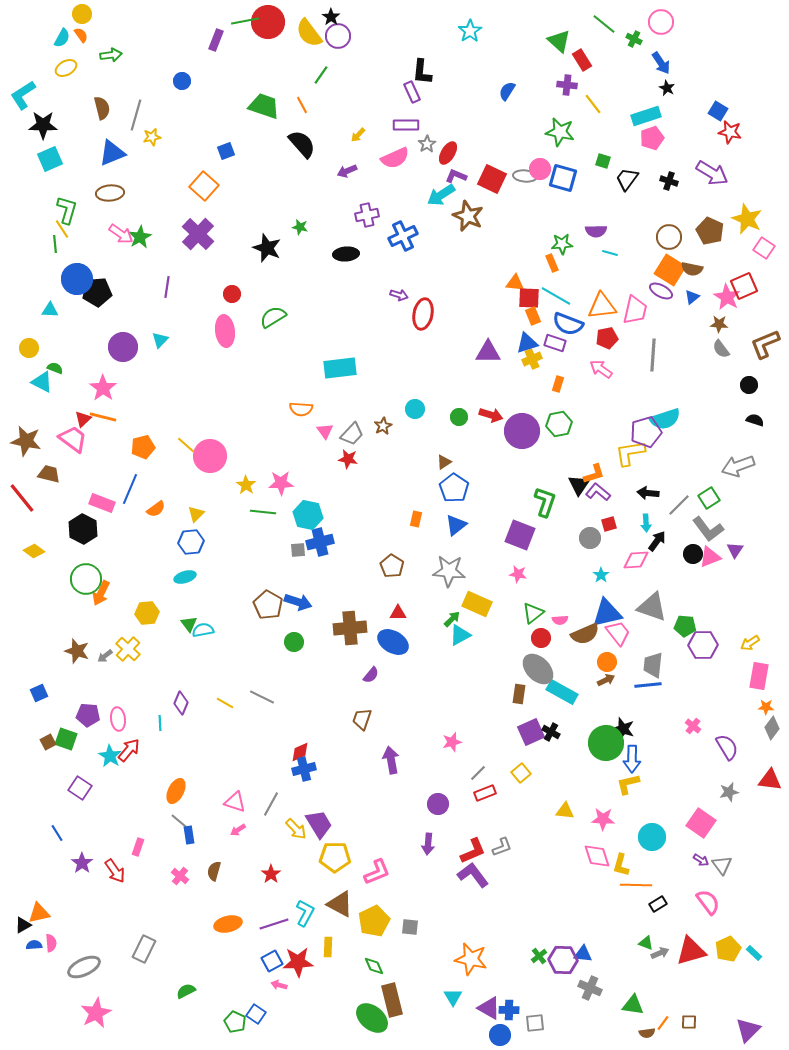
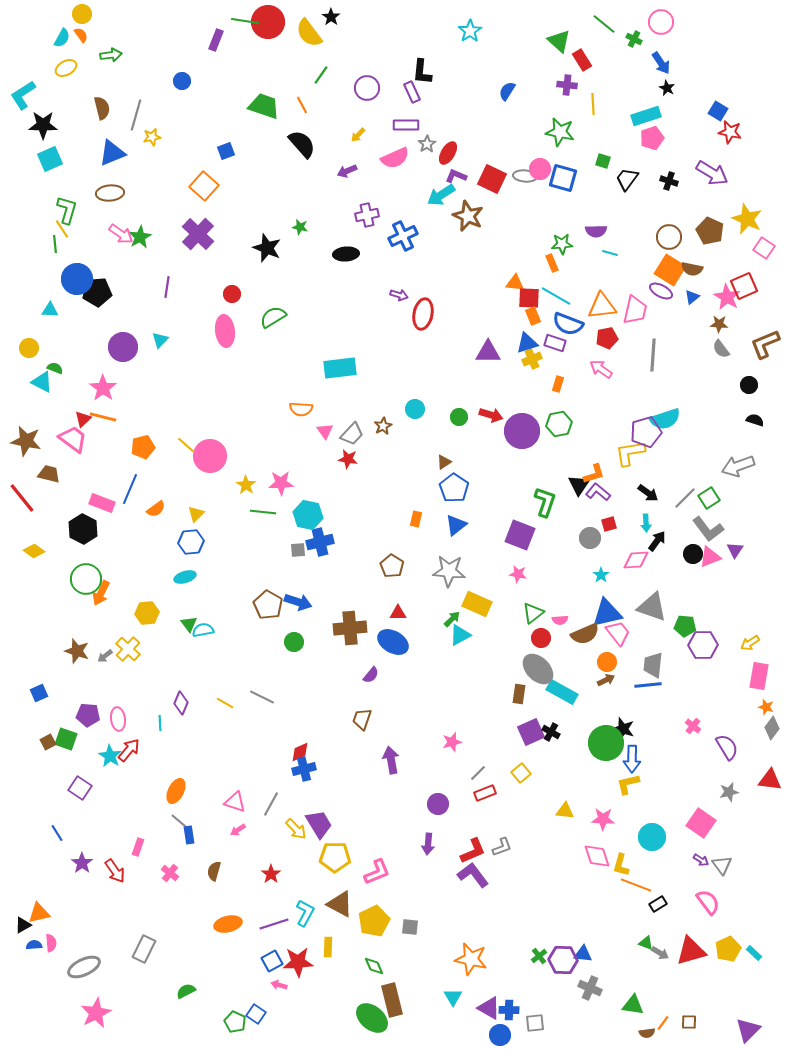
green line at (245, 21): rotated 20 degrees clockwise
purple circle at (338, 36): moved 29 px right, 52 px down
yellow line at (593, 104): rotated 35 degrees clockwise
black arrow at (648, 493): rotated 150 degrees counterclockwise
gray line at (679, 505): moved 6 px right, 7 px up
orange star at (766, 707): rotated 14 degrees clockwise
pink cross at (180, 876): moved 10 px left, 3 px up
orange line at (636, 885): rotated 20 degrees clockwise
gray arrow at (660, 953): rotated 54 degrees clockwise
